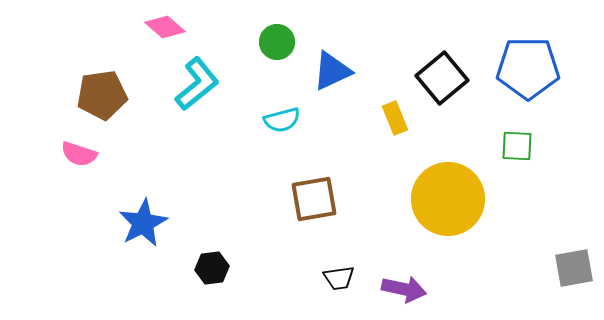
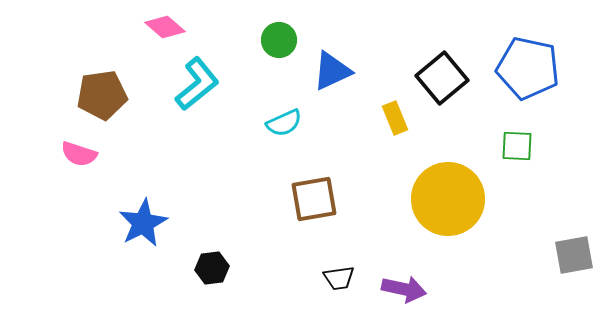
green circle: moved 2 px right, 2 px up
blue pentagon: rotated 12 degrees clockwise
cyan semicircle: moved 2 px right, 3 px down; rotated 9 degrees counterclockwise
gray square: moved 13 px up
